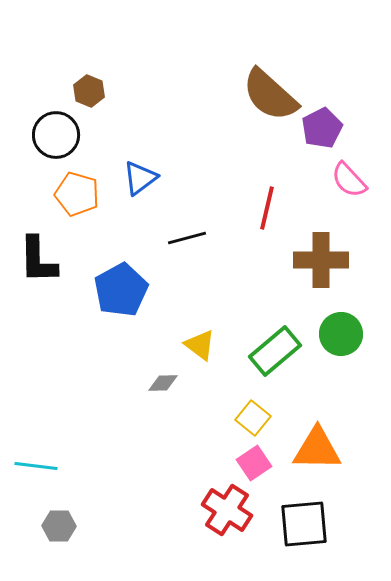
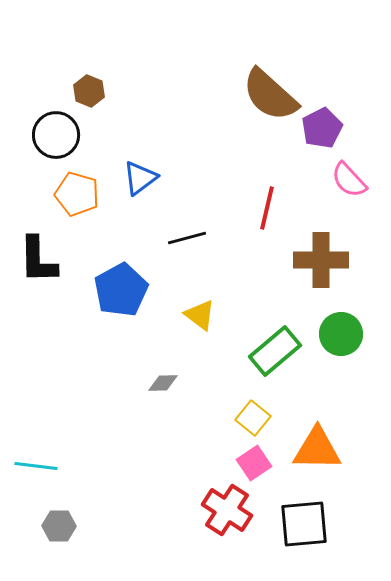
yellow triangle: moved 30 px up
